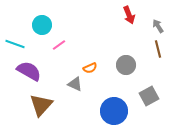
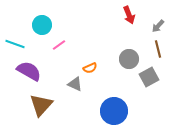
gray arrow: rotated 104 degrees counterclockwise
gray circle: moved 3 px right, 6 px up
gray square: moved 19 px up
